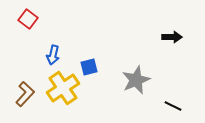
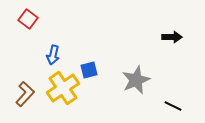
blue square: moved 3 px down
